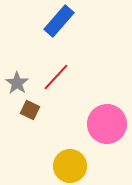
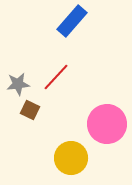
blue rectangle: moved 13 px right
gray star: moved 1 px right, 1 px down; rotated 30 degrees clockwise
yellow circle: moved 1 px right, 8 px up
